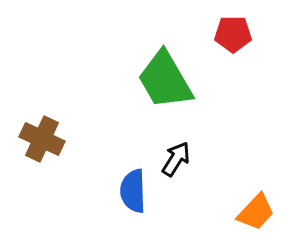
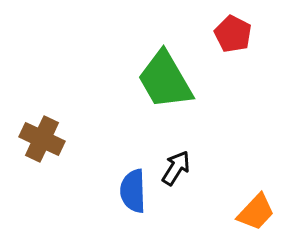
red pentagon: rotated 27 degrees clockwise
black arrow: moved 9 px down
